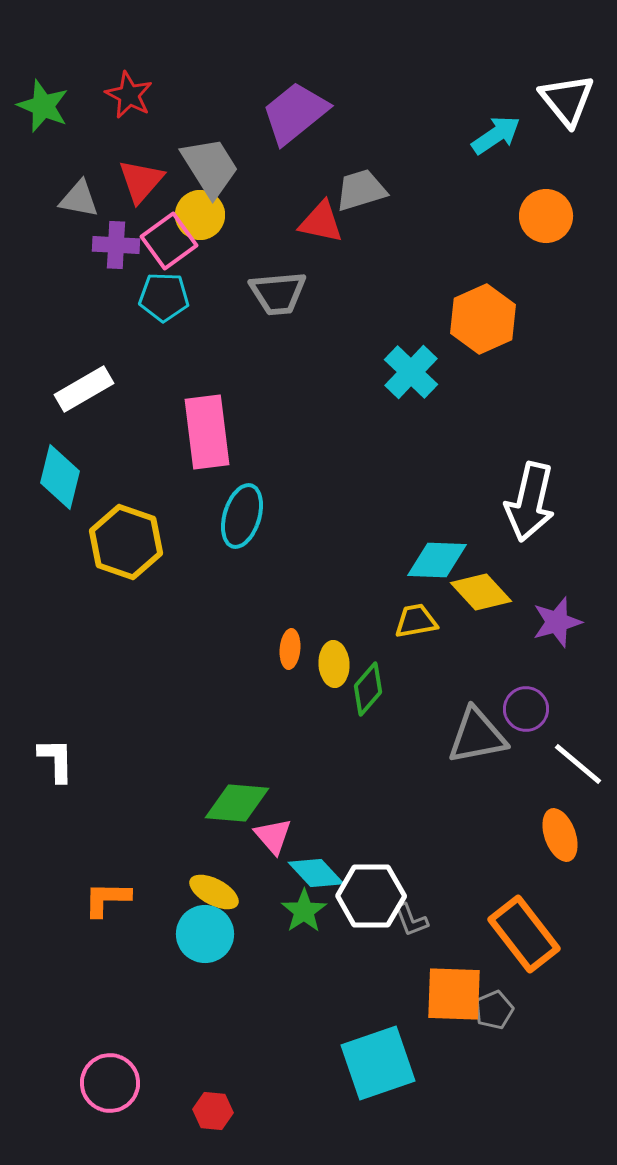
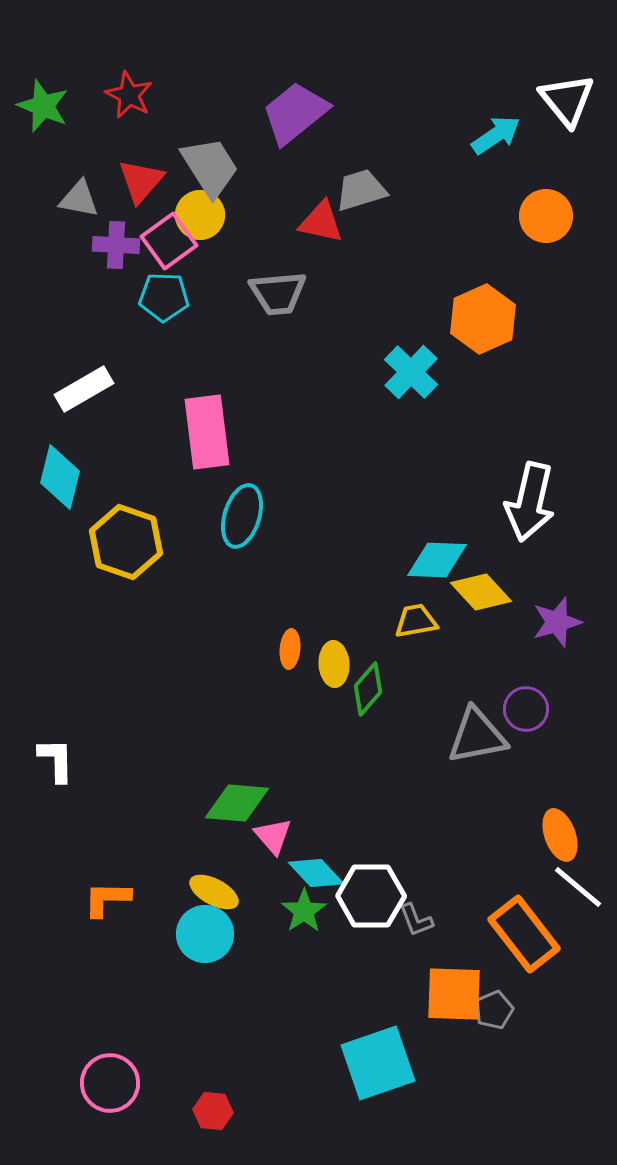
white line at (578, 764): moved 123 px down
gray L-shape at (411, 920): moved 5 px right
